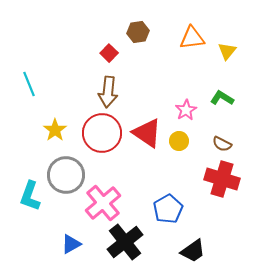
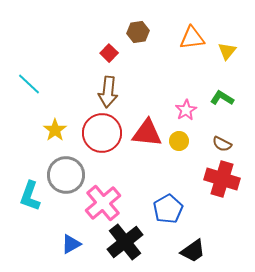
cyan line: rotated 25 degrees counterclockwise
red triangle: rotated 28 degrees counterclockwise
